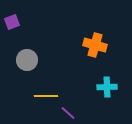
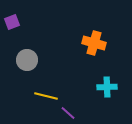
orange cross: moved 1 px left, 2 px up
yellow line: rotated 15 degrees clockwise
